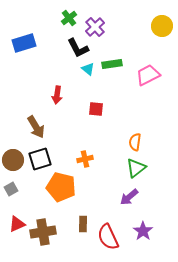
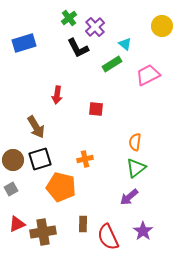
green rectangle: rotated 24 degrees counterclockwise
cyan triangle: moved 37 px right, 25 px up
